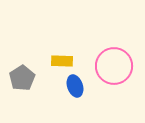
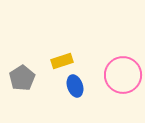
yellow rectangle: rotated 20 degrees counterclockwise
pink circle: moved 9 px right, 9 px down
